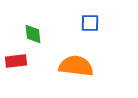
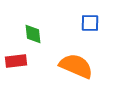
orange semicircle: rotated 16 degrees clockwise
